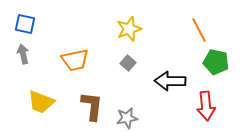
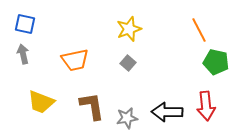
black arrow: moved 3 px left, 31 px down
brown L-shape: rotated 16 degrees counterclockwise
